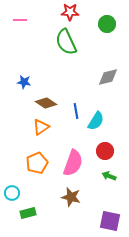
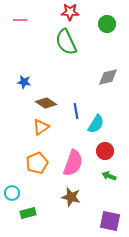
cyan semicircle: moved 3 px down
